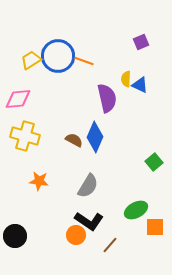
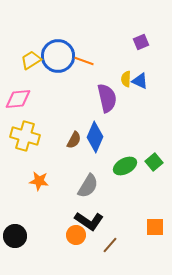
blue triangle: moved 4 px up
brown semicircle: rotated 90 degrees clockwise
green ellipse: moved 11 px left, 44 px up
